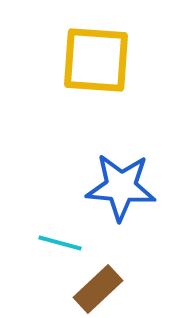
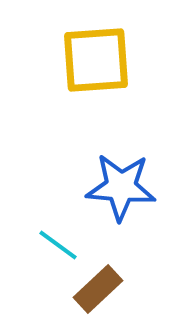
yellow square: rotated 8 degrees counterclockwise
cyan line: moved 2 px left, 2 px down; rotated 21 degrees clockwise
